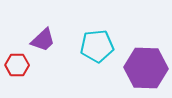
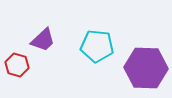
cyan pentagon: rotated 12 degrees clockwise
red hexagon: rotated 15 degrees clockwise
